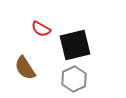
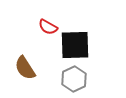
red semicircle: moved 7 px right, 2 px up
black square: rotated 12 degrees clockwise
